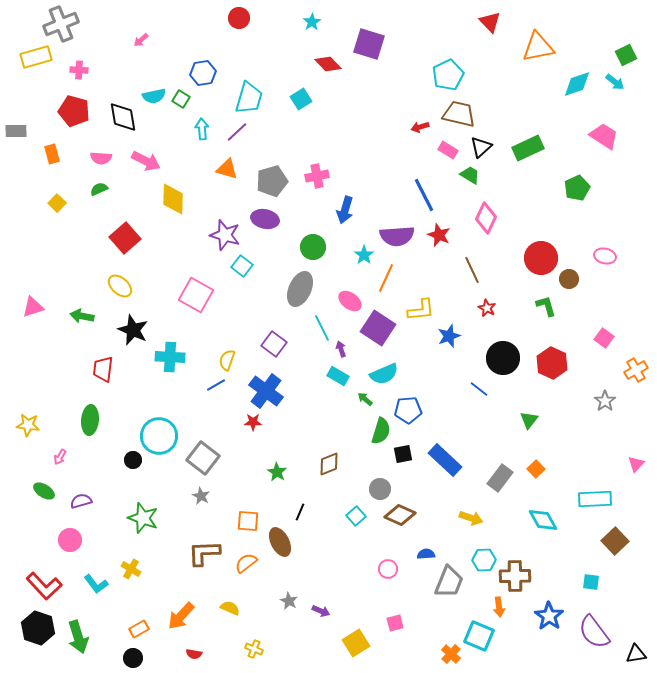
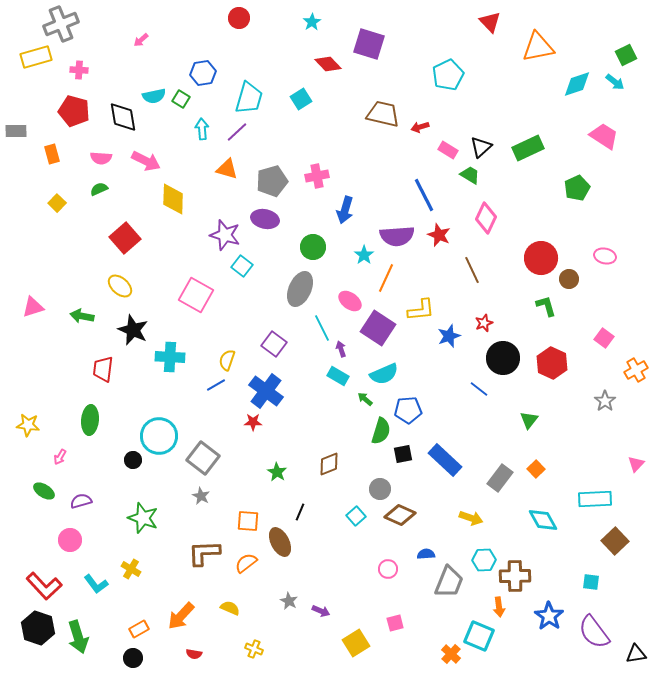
brown trapezoid at (459, 114): moved 76 px left
red star at (487, 308): moved 3 px left, 15 px down; rotated 24 degrees clockwise
